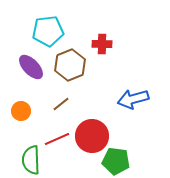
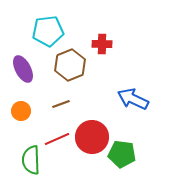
purple ellipse: moved 8 px left, 2 px down; rotated 16 degrees clockwise
blue arrow: rotated 40 degrees clockwise
brown line: rotated 18 degrees clockwise
red circle: moved 1 px down
green pentagon: moved 6 px right, 7 px up
